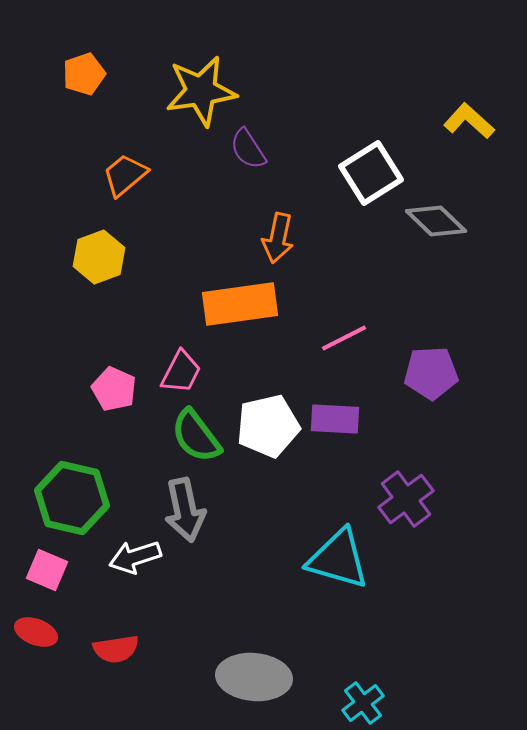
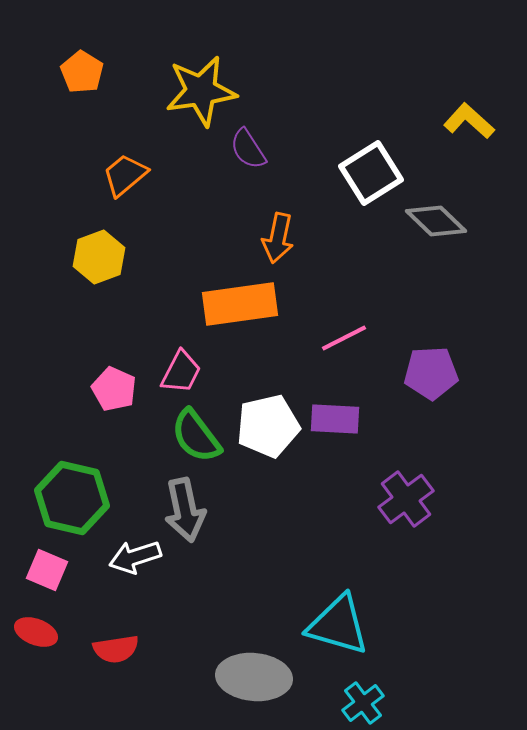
orange pentagon: moved 2 px left, 2 px up; rotated 21 degrees counterclockwise
cyan triangle: moved 66 px down
